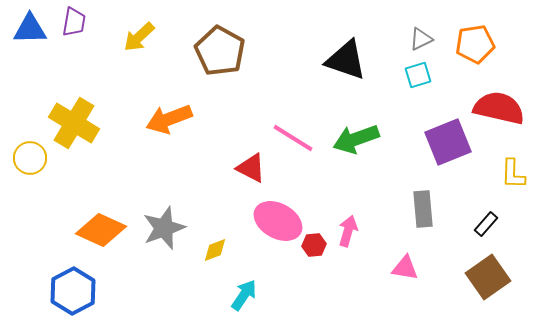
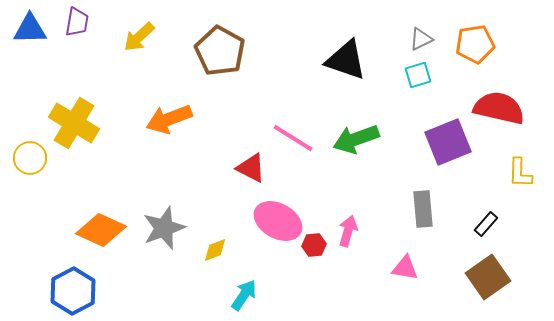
purple trapezoid: moved 3 px right
yellow L-shape: moved 7 px right, 1 px up
